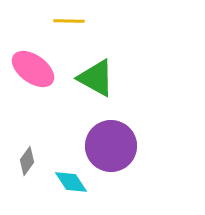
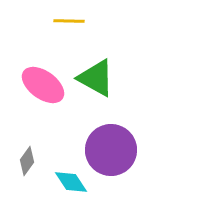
pink ellipse: moved 10 px right, 16 px down
purple circle: moved 4 px down
